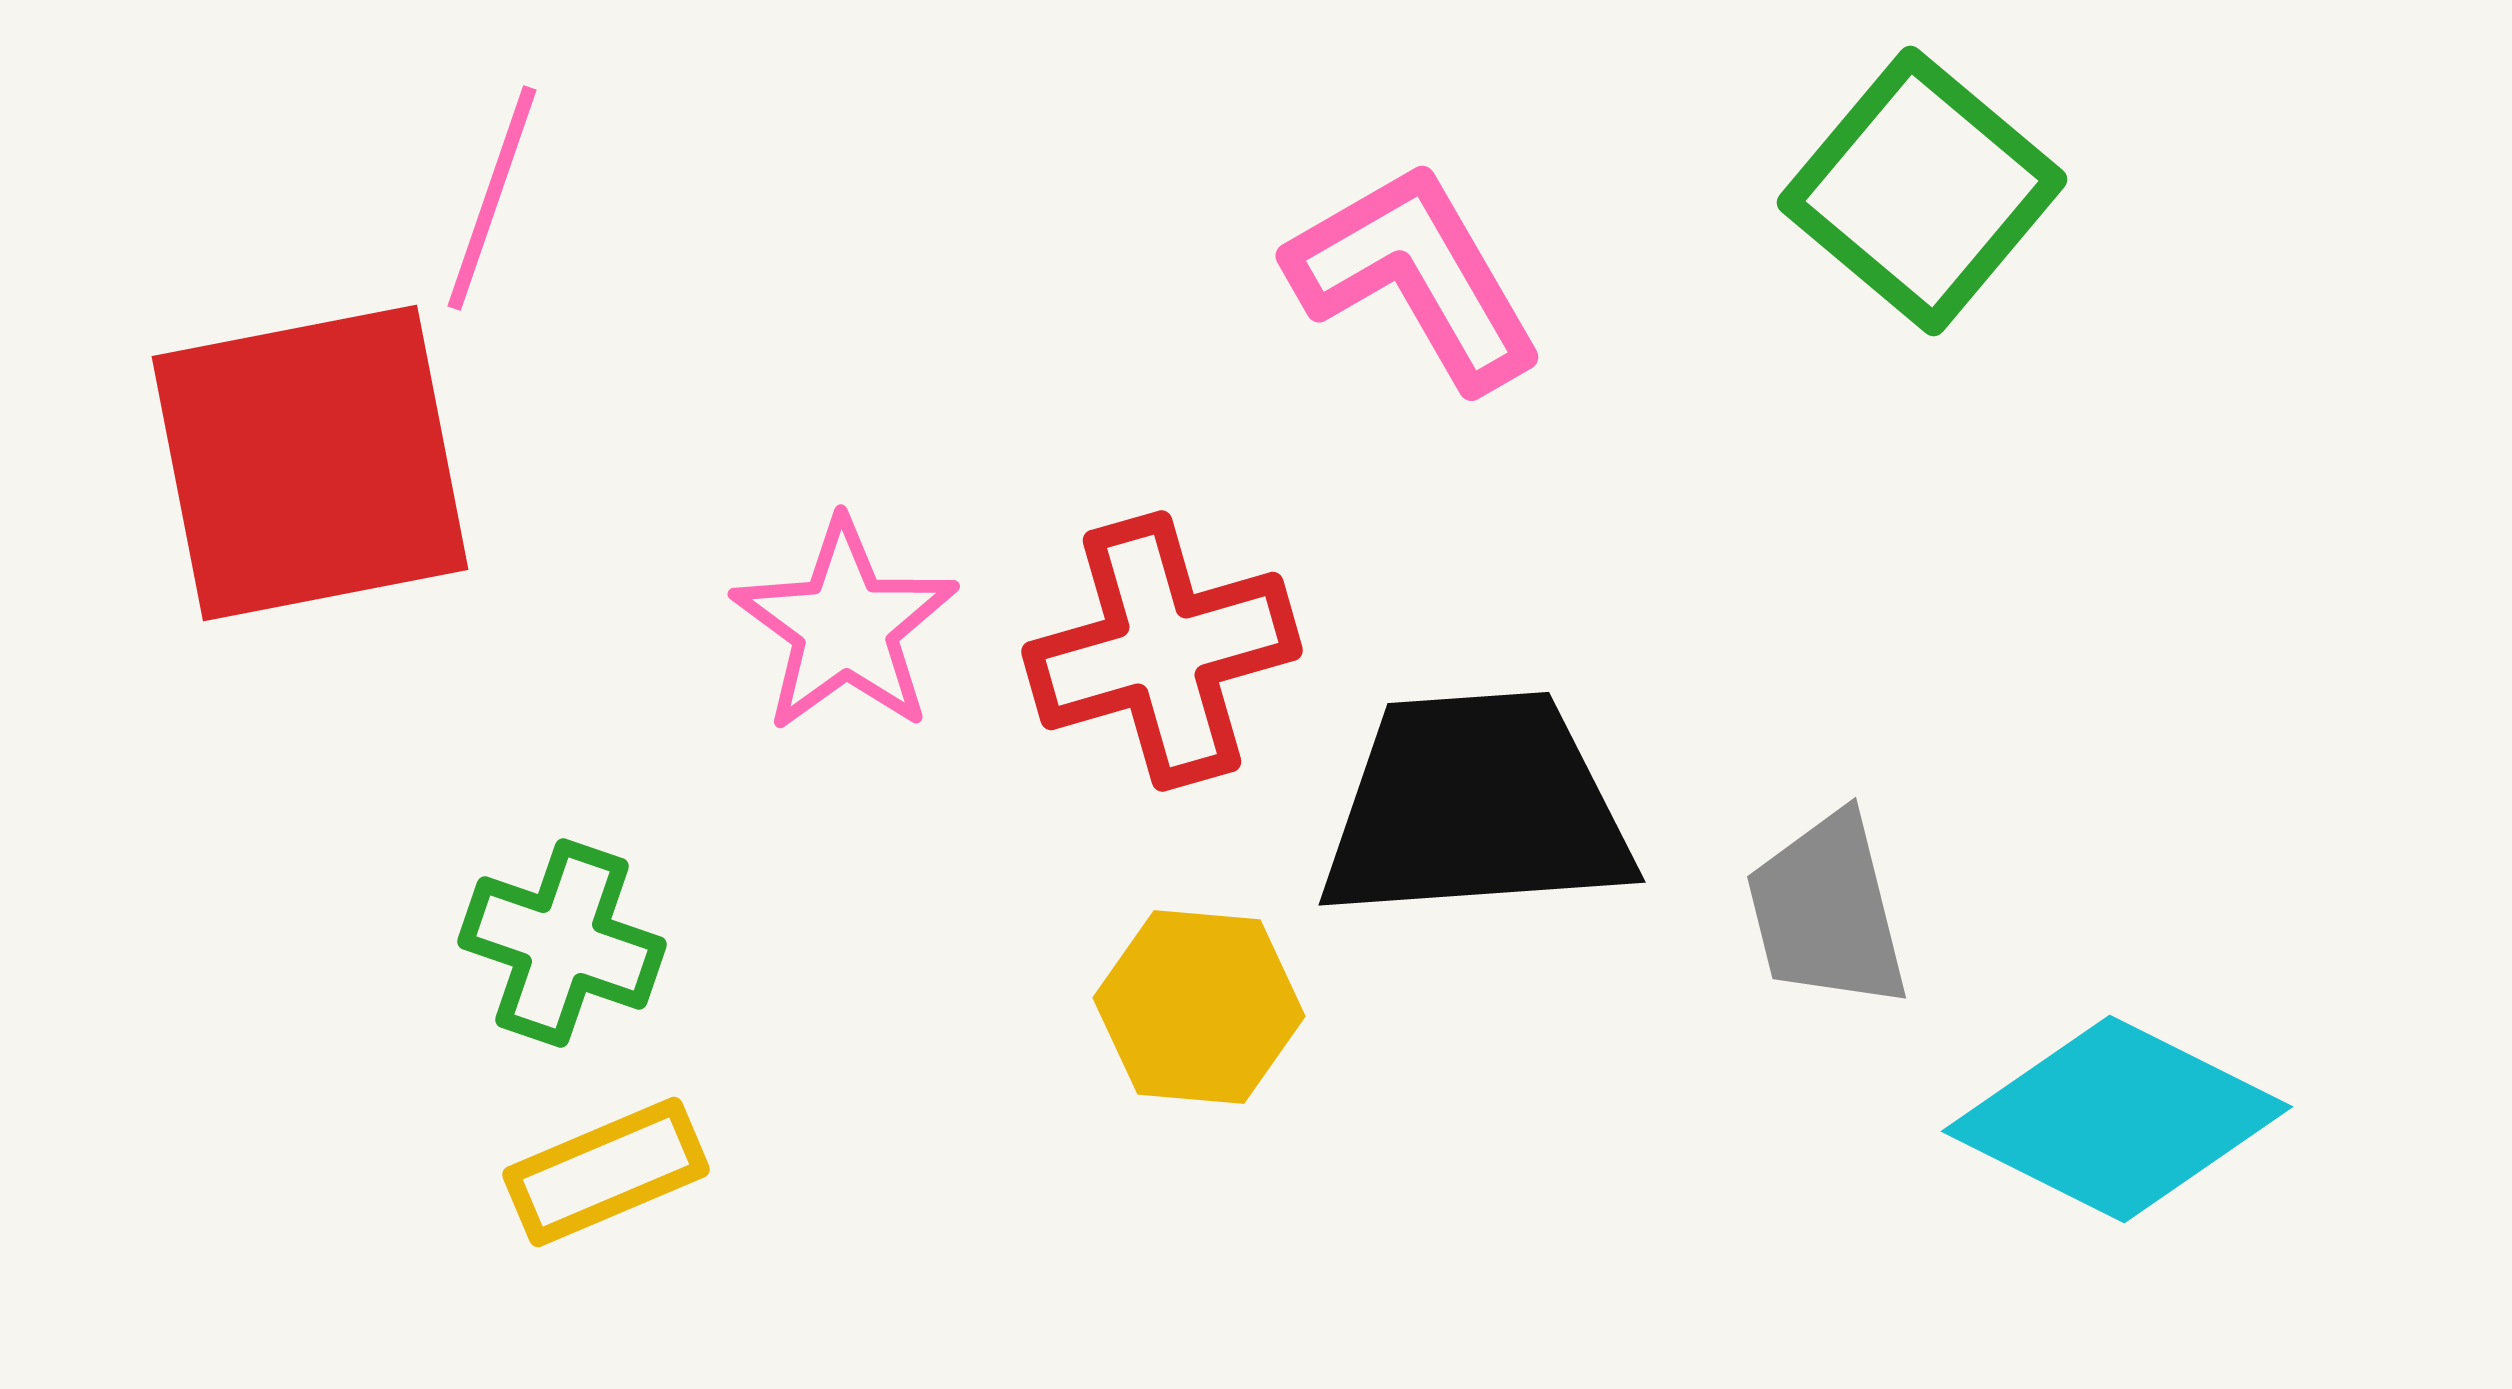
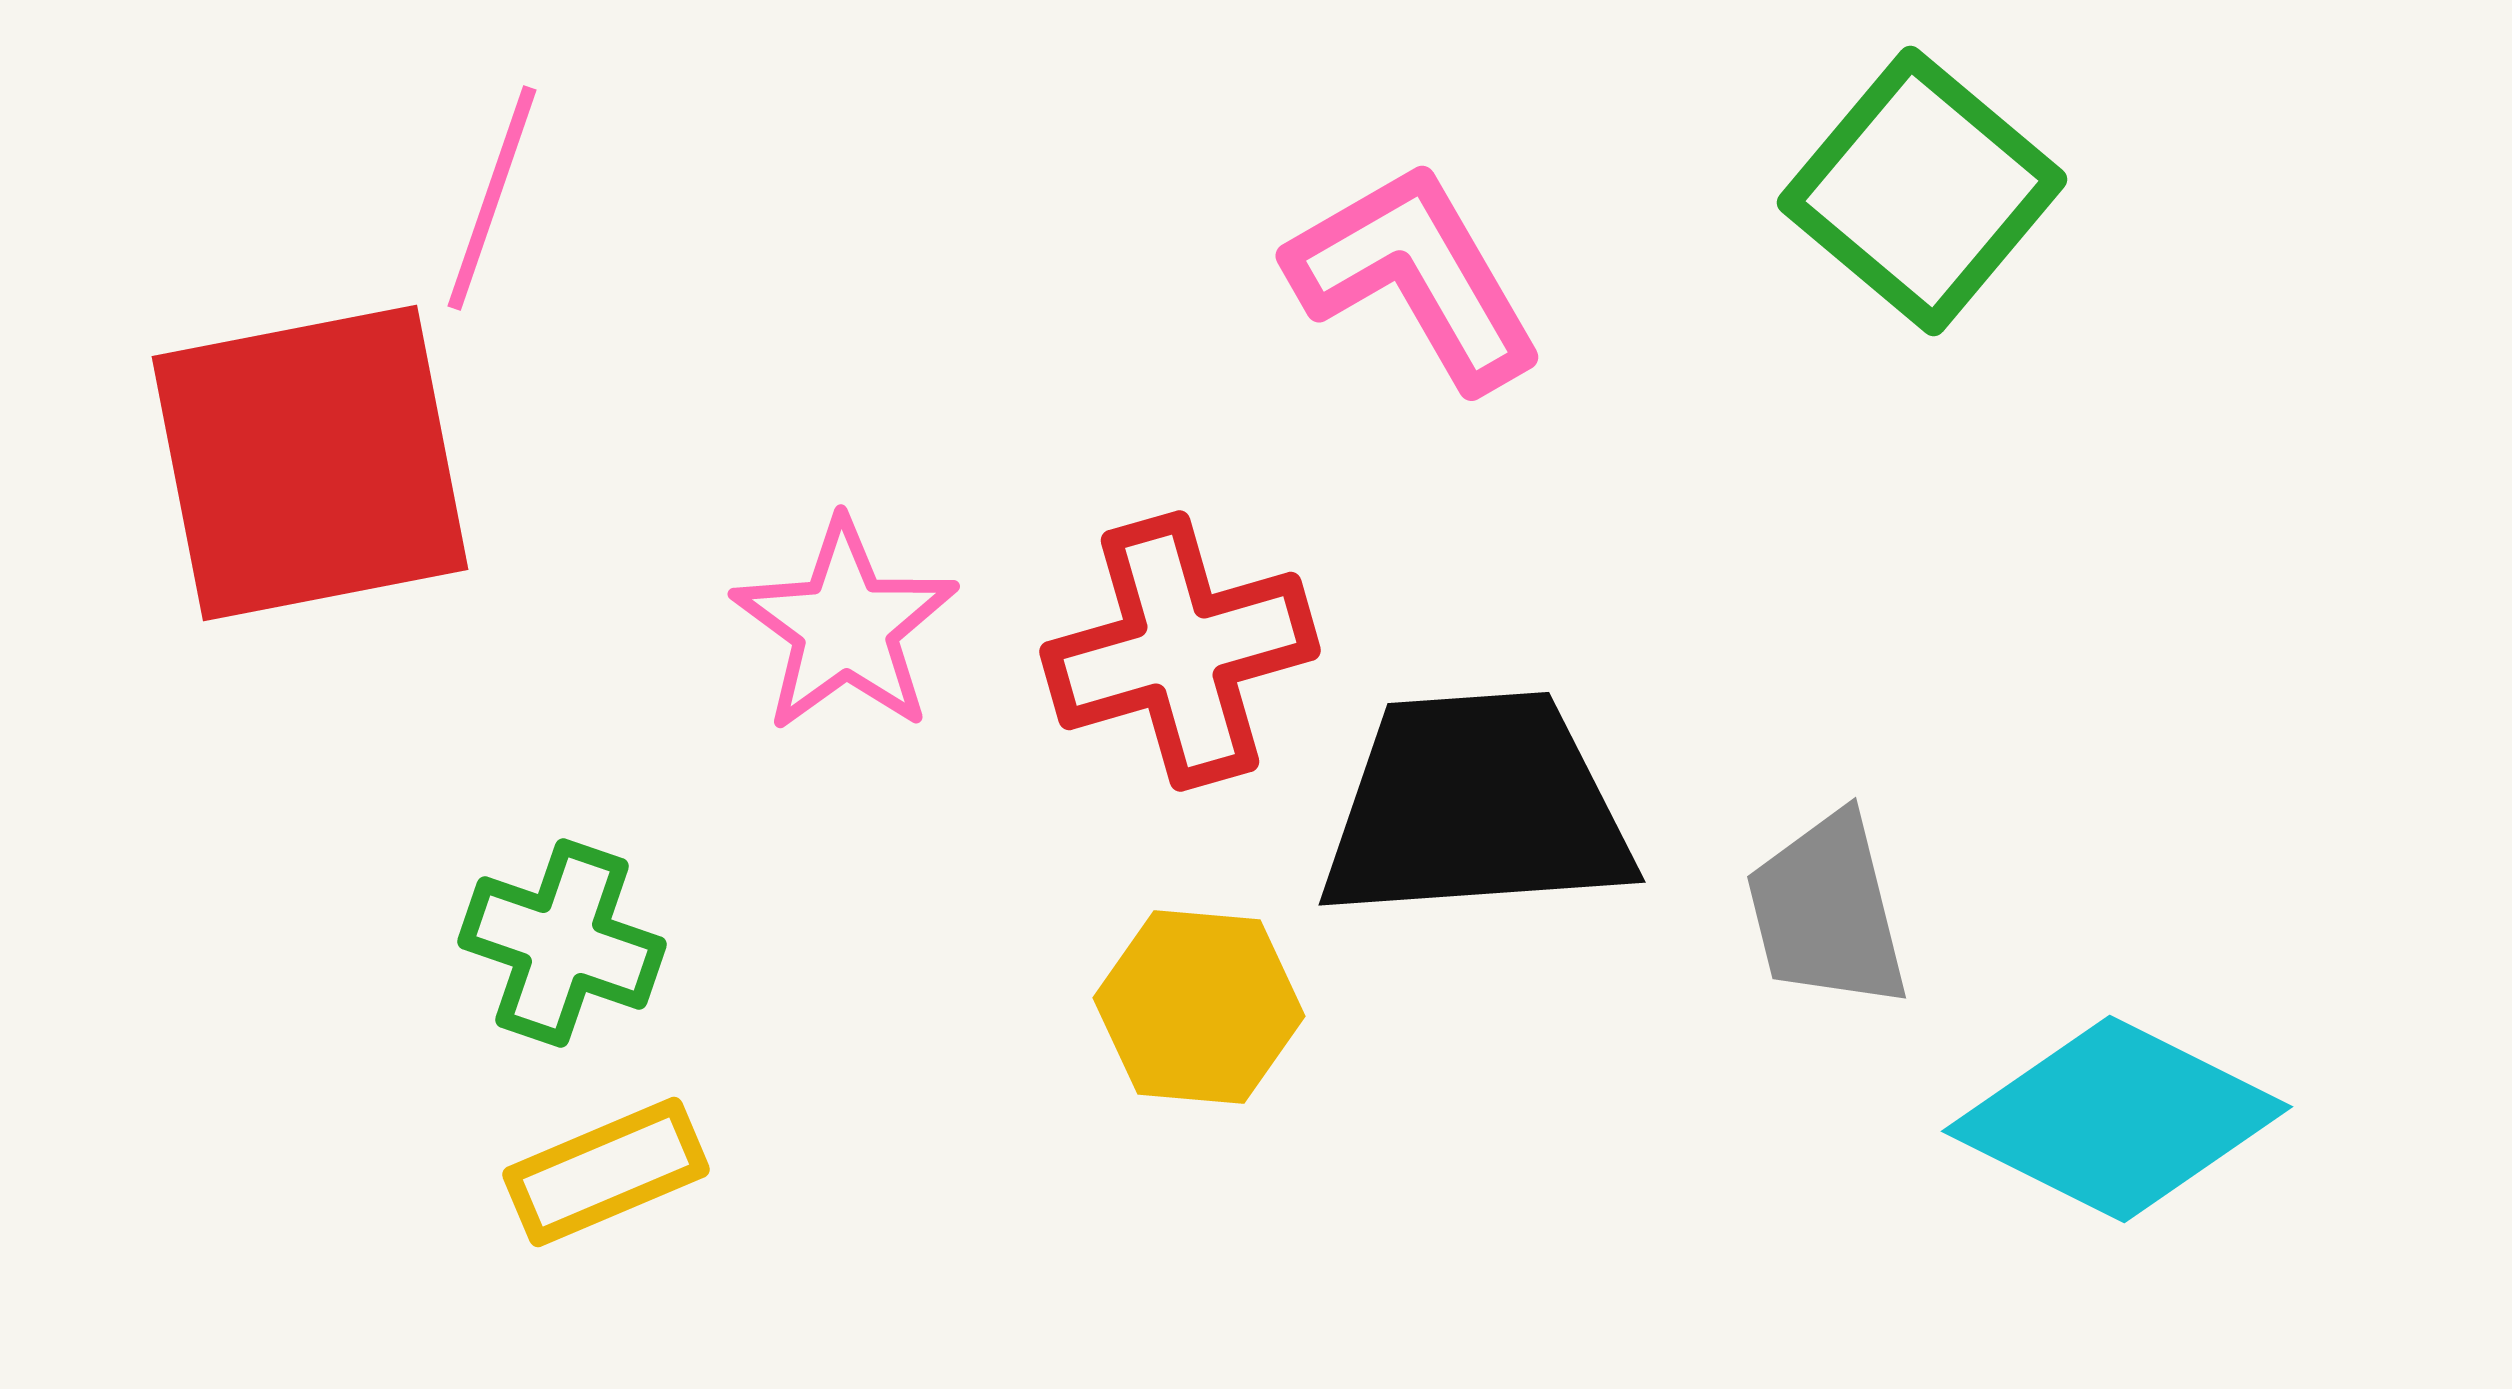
red cross: moved 18 px right
